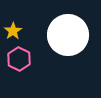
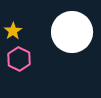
white circle: moved 4 px right, 3 px up
